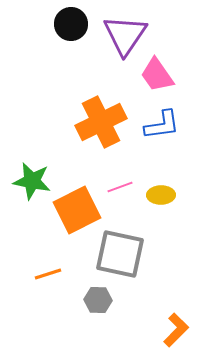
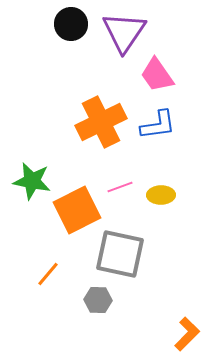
purple triangle: moved 1 px left, 3 px up
blue L-shape: moved 4 px left
orange line: rotated 32 degrees counterclockwise
orange L-shape: moved 11 px right, 4 px down
